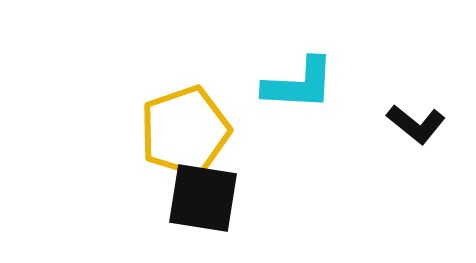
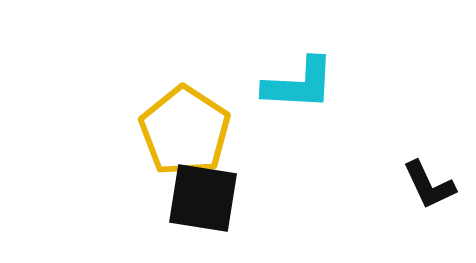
black L-shape: moved 13 px right, 61 px down; rotated 26 degrees clockwise
yellow pentagon: rotated 20 degrees counterclockwise
